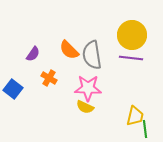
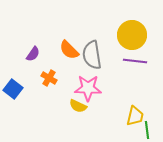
purple line: moved 4 px right, 3 px down
yellow semicircle: moved 7 px left, 1 px up
green line: moved 2 px right, 1 px down
